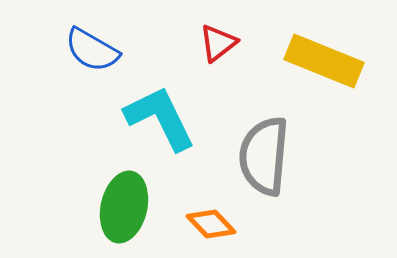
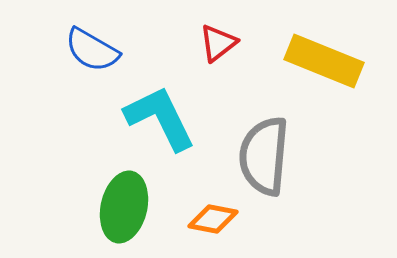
orange diamond: moved 2 px right, 5 px up; rotated 36 degrees counterclockwise
